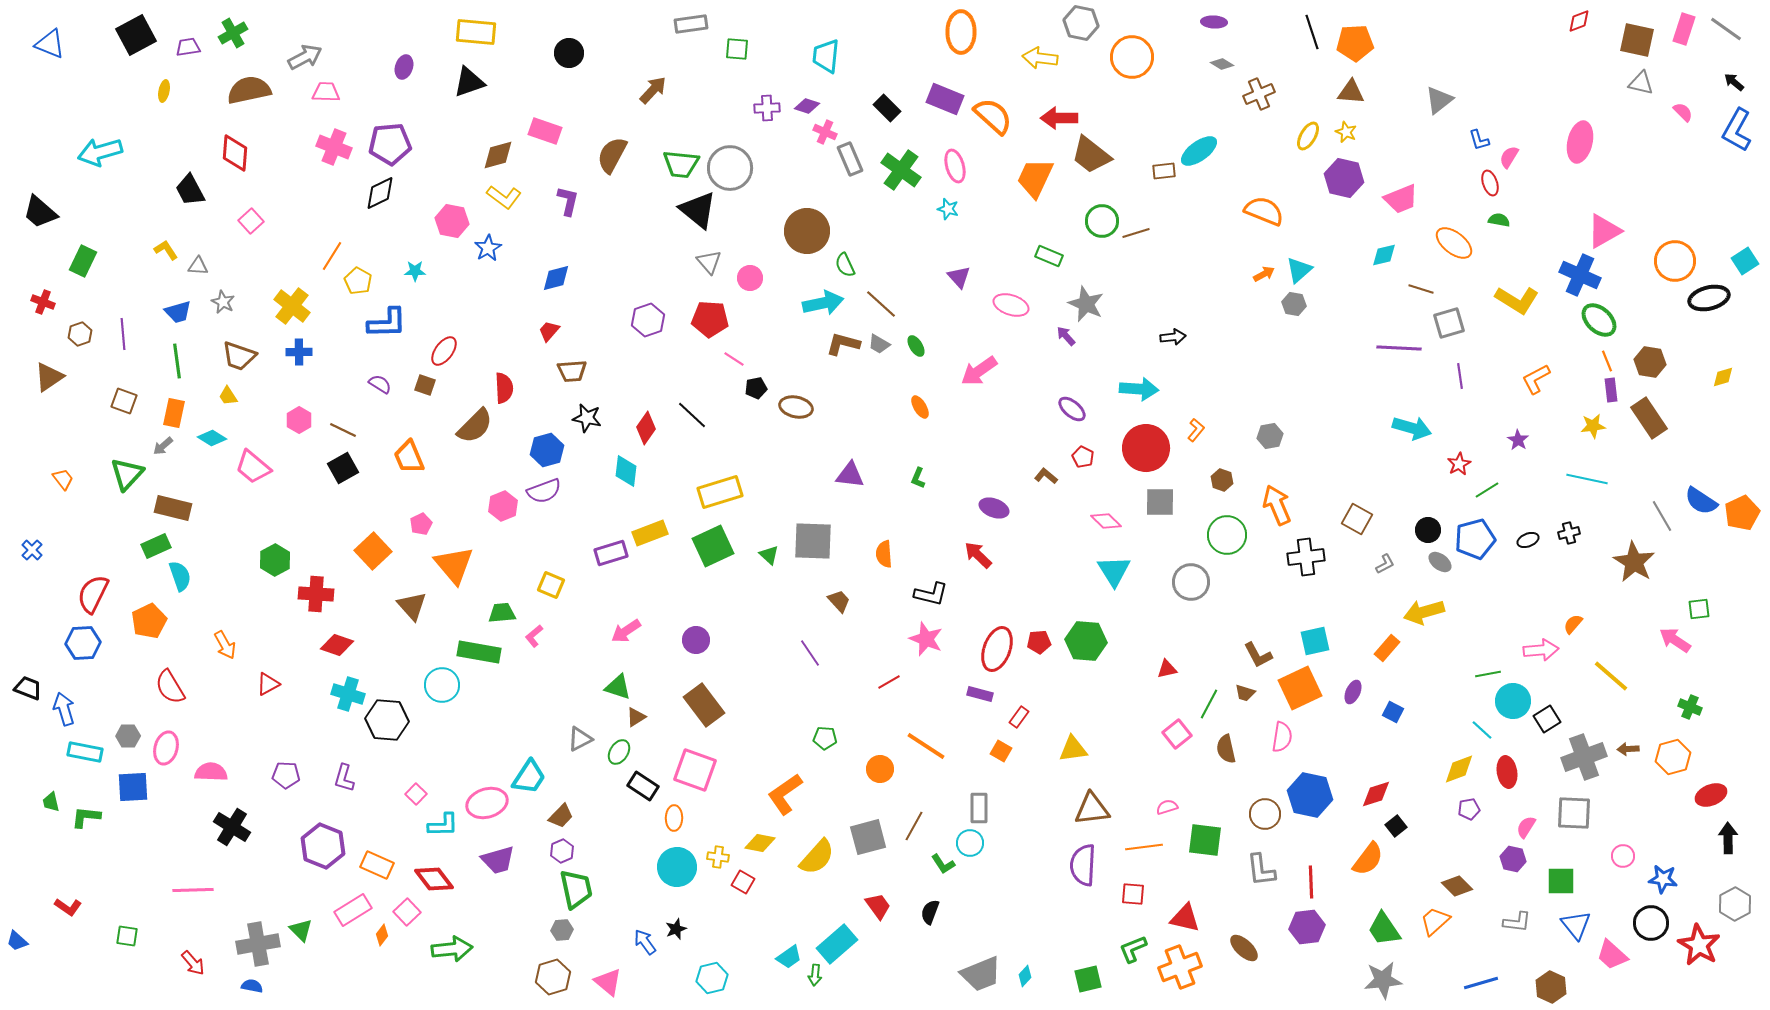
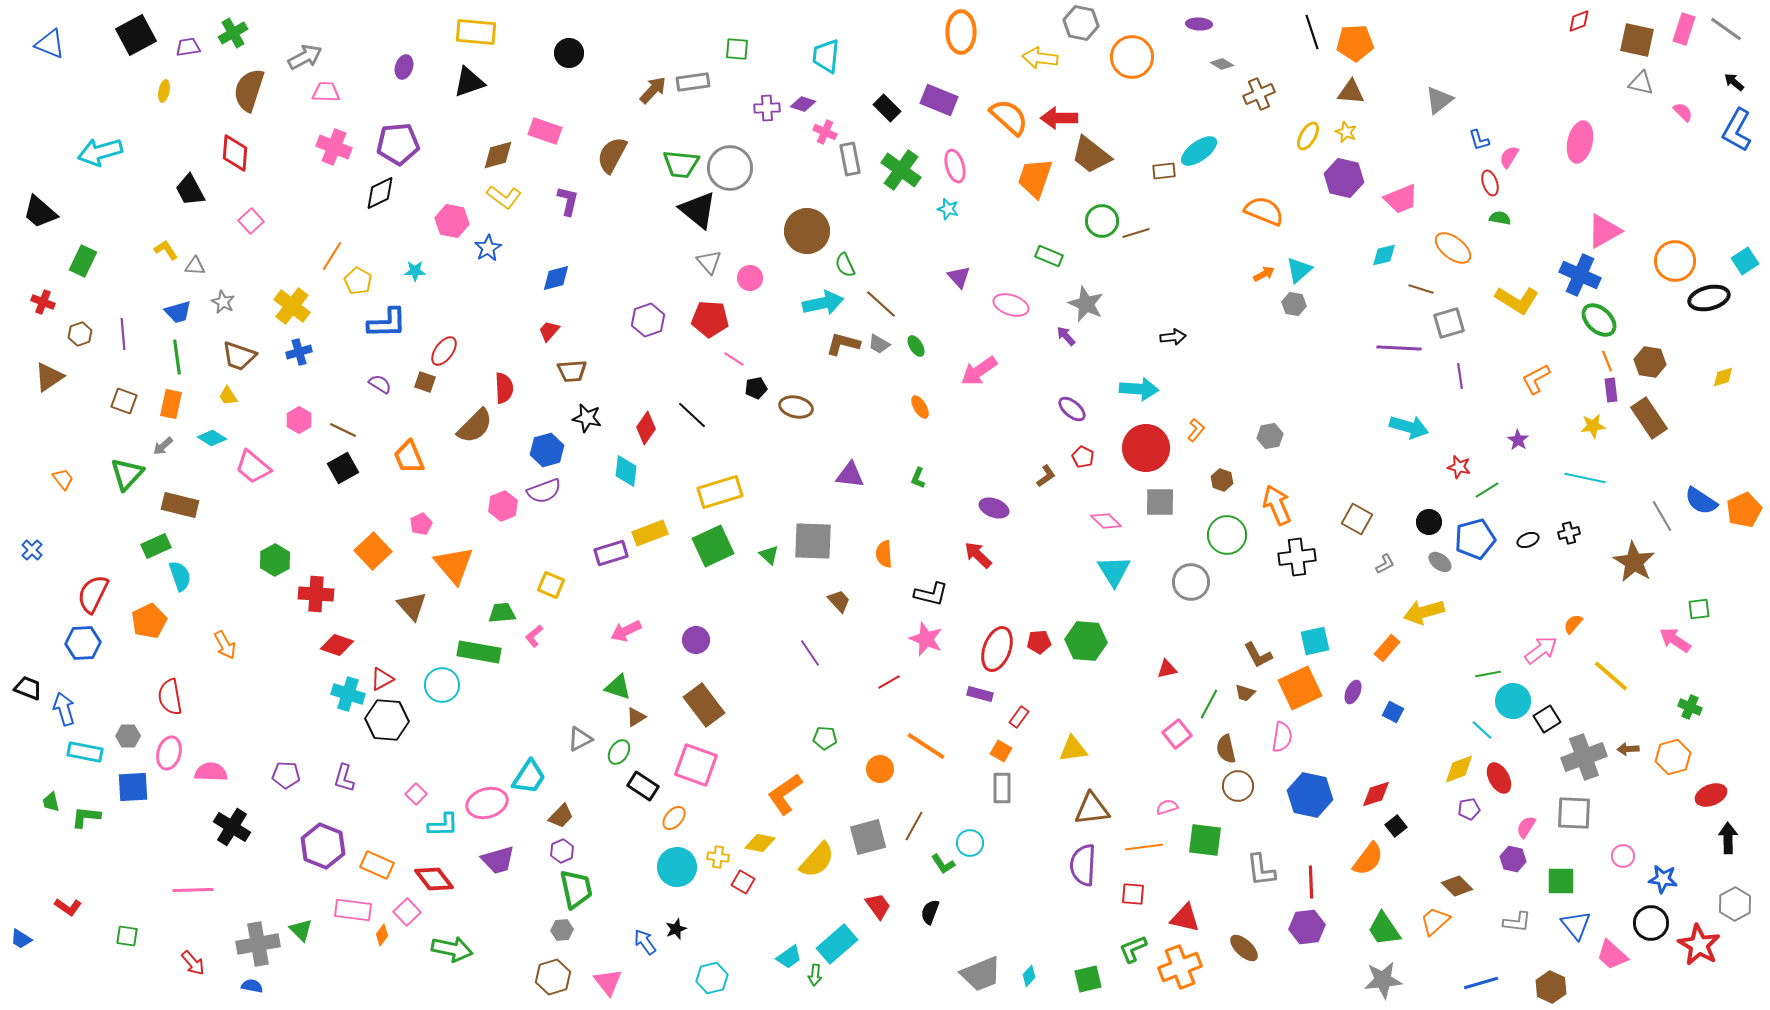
purple ellipse at (1214, 22): moved 15 px left, 2 px down
gray rectangle at (691, 24): moved 2 px right, 58 px down
brown semicircle at (249, 90): rotated 60 degrees counterclockwise
purple rectangle at (945, 99): moved 6 px left, 1 px down
purple diamond at (807, 106): moved 4 px left, 2 px up
orange semicircle at (993, 116): moved 16 px right, 1 px down
purple pentagon at (390, 144): moved 8 px right
gray rectangle at (850, 159): rotated 12 degrees clockwise
orange trapezoid at (1035, 178): rotated 6 degrees counterclockwise
green semicircle at (1499, 220): moved 1 px right, 2 px up
orange ellipse at (1454, 243): moved 1 px left, 5 px down
gray triangle at (198, 266): moved 3 px left
blue cross at (299, 352): rotated 15 degrees counterclockwise
green line at (177, 361): moved 4 px up
brown square at (425, 385): moved 3 px up
orange rectangle at (174, 413): moved 3 px left, 9 px up
cyan arrow at (1412, 428): moved 3 px left, 1 px up
red star at (1459, 464): moved 3 px down; rotated 30 degrees counterclockwise
brown L-shape at (1046, 476): rotated 105 degrees clockwise
cyan line at (1587, 479): moved 2 px left, 1 px up
brown rectangle at (173, 508): moved 7 px right, 3 px up
orange pentagon at (1742, 513): moved 2 px right, 3 px up
black circle at (1428, 530): moved 1 px right, 8 px up
black cross at (1306, 557): moved 9 px left
pink arrow at (626, 631): rotated 8 degrees clockwise
pink arrow at (1541, 650): rotated 32 degrees counterclockwise
red triangle at (268, 684): moved 114 px right, 5 px up
red semicircle at (170, 687): moved 10 px down; rotated 21 degrees clockwise
pink ellipse at (166, 748): moved 3 px right, 5 px down
pink square at (695, 770): moved 1 px right, 5 px up
red ellipse at (1507, 772): moved 8 px left, 6 px down; rotated 20 degrees counterclockwise
gray rectangle at (979, 808): moved 23 px right, 20 px up
brown circle at (1265, 814): moved 27 px left, 28 px up
orange ellipse at (674, 818): rotated 40 degrees clockwise
yellow semicircle at (817, 857): moved 3 px down
pink rectangle at (353, 910): rotated 39 degrees clockwise
blue trapezoid at (17, 941): moved 4 px right, 2 px up; rotated 10 degrees counterclockwise
green arrow at (452, 949): rotated 18 degrees clockwise
cyan diamond at (1025, 976): moved 4 px right
pink triangle at (608, 982): rotated 12 degrees clockwise
